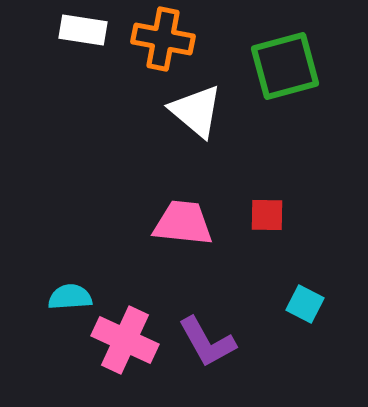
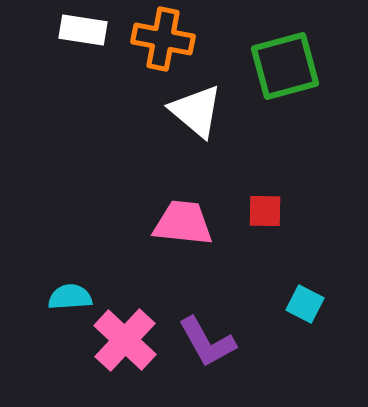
red square: moved 2 px left, 4 px up
pink cross: rotated 18 degrees clockwise
